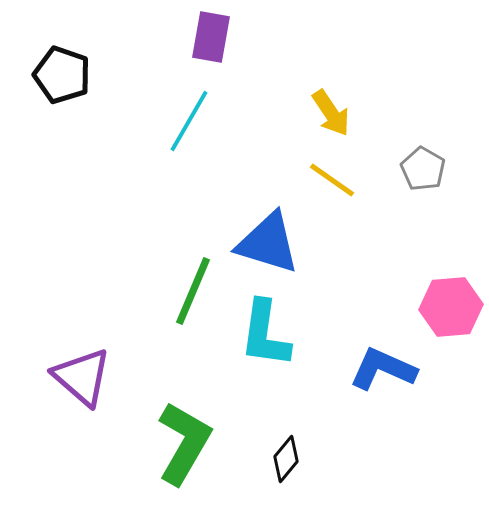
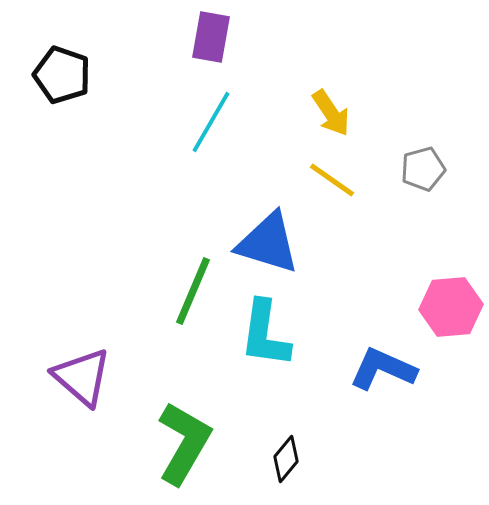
cyan line: moved 22 px right, 1 px down
gray pentagon: rotated 27 degrees clockwise
